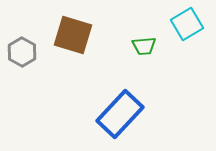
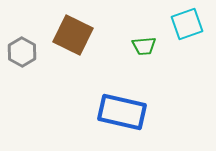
cyan square: rotated 12 degrees clockwise
brown square: rotated 9 degrees clockwise
blue rectangle: moved 2 px right, 2 px up; rotated 60 degrees clockwise
